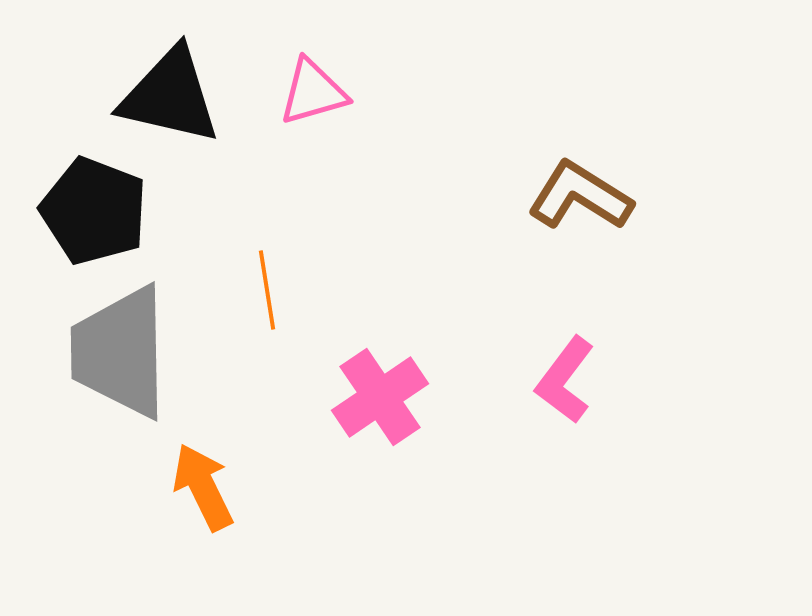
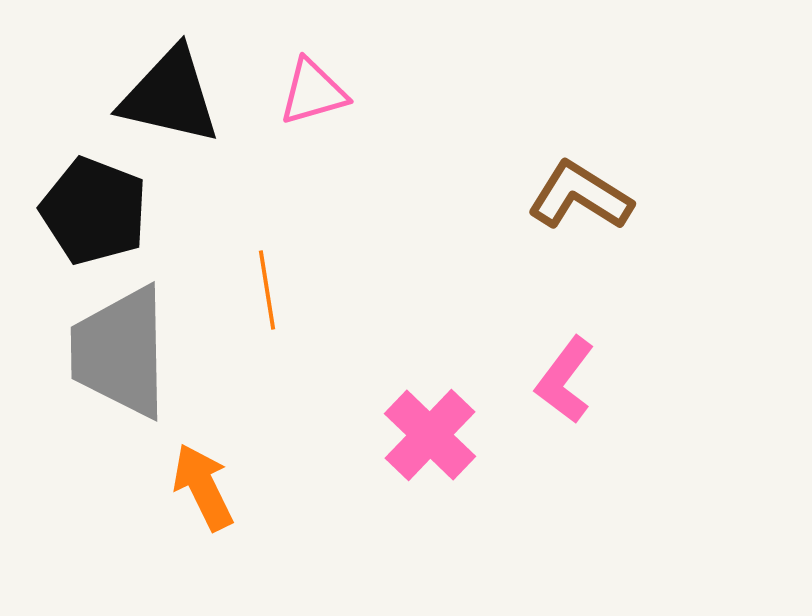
pink cross: moved 50 px right, 38 px down; rotated 12 degrees counterclockwise
